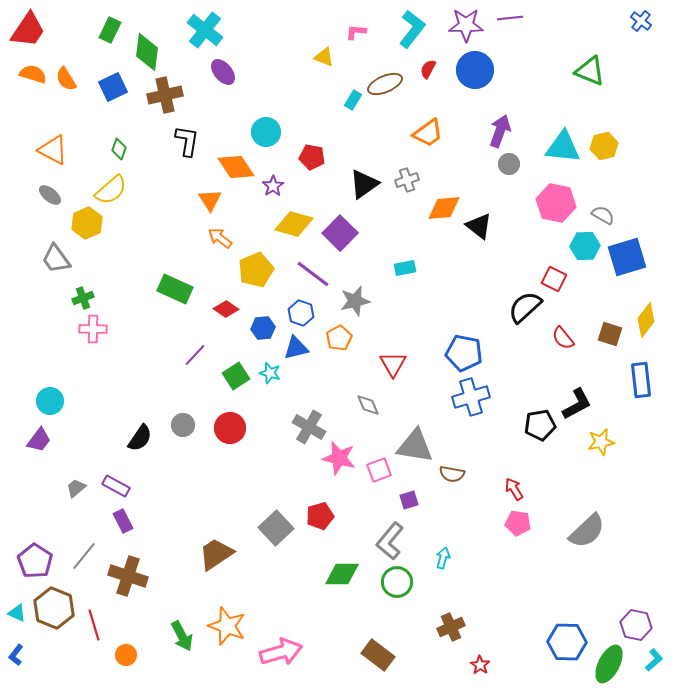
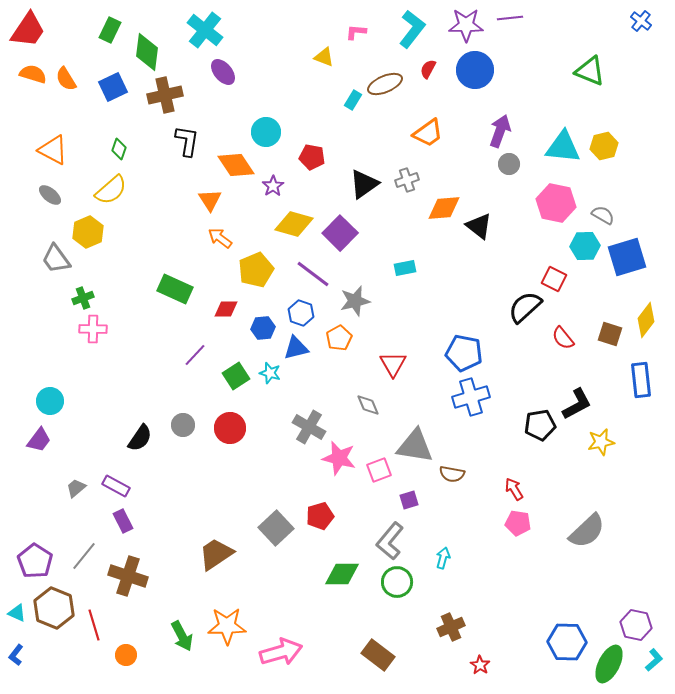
orange diamond at (236, 167): moved 2 px up
yellow hexagon at (87, 223): moved 1 px right, 9 px down
red diamond at (226, 309): rotated 35 degrees counterclockwise
orange star at (227, 626): rotated 21 degrees counterclockwise
